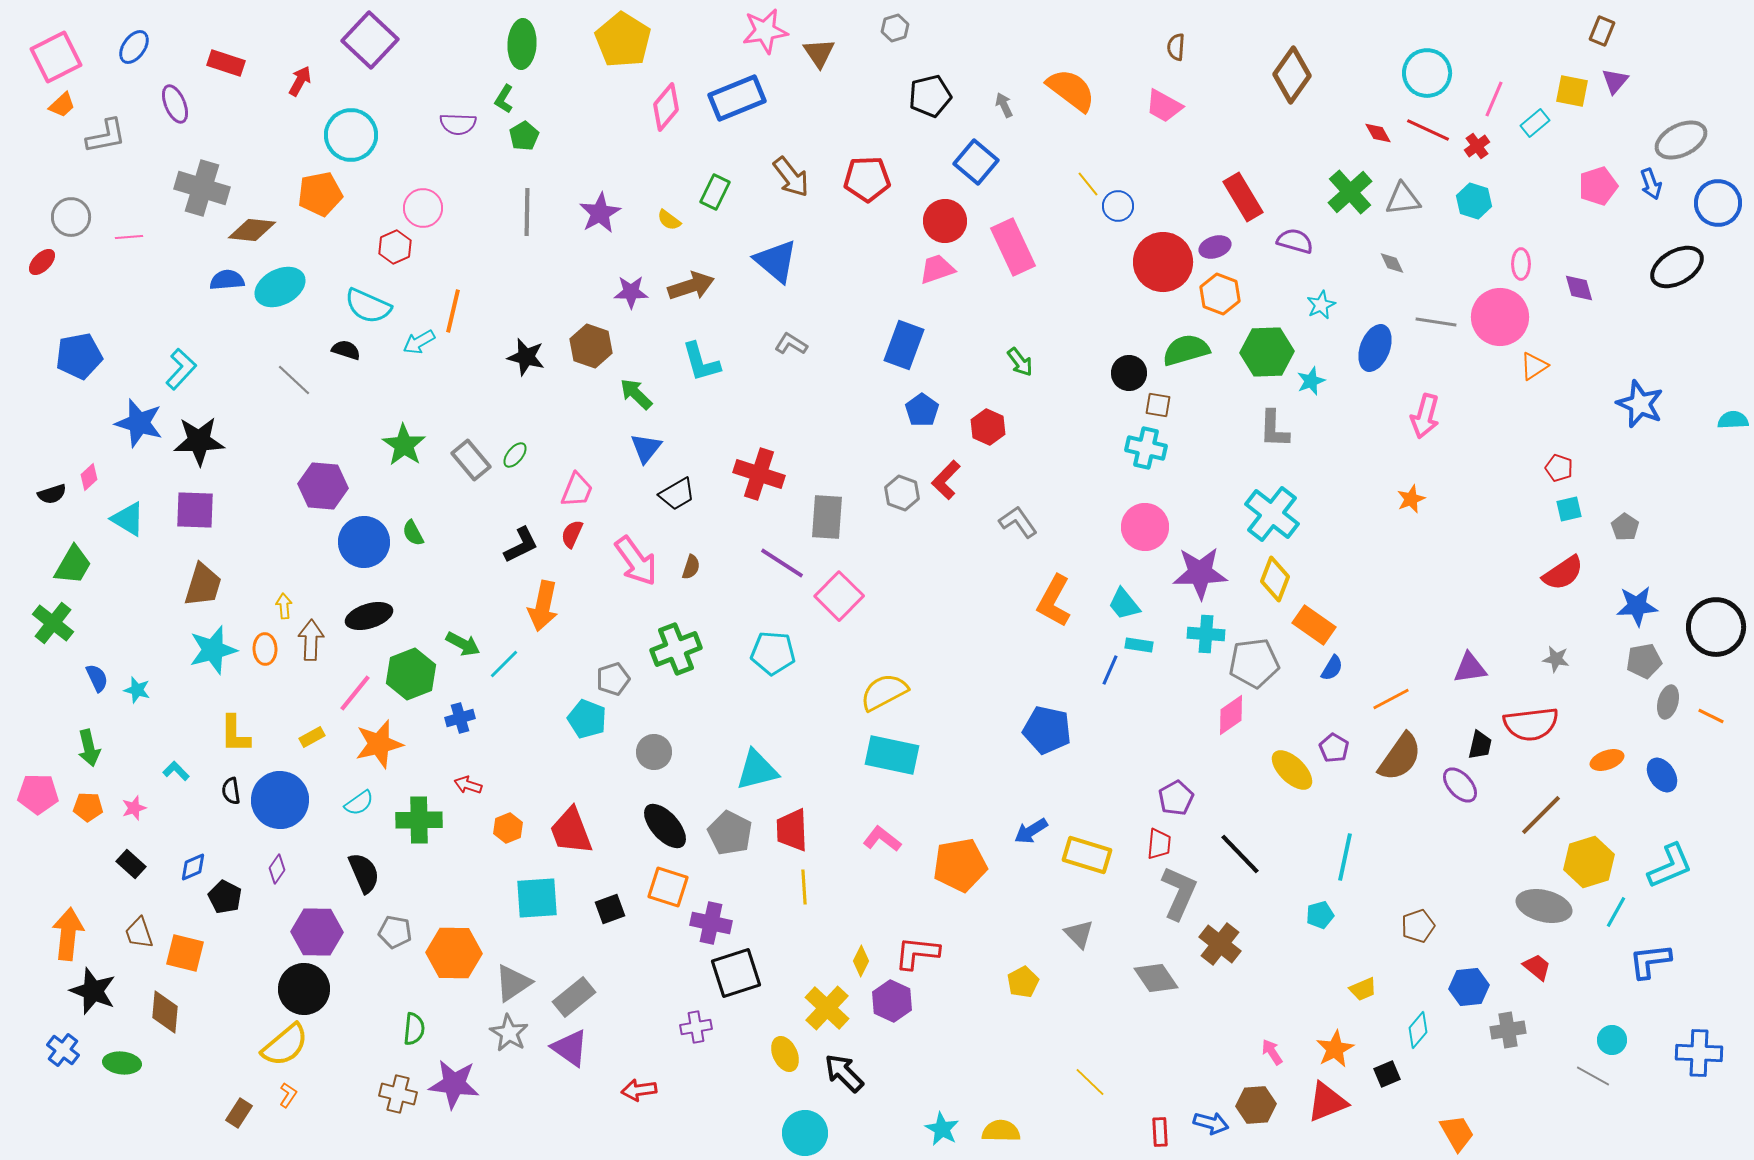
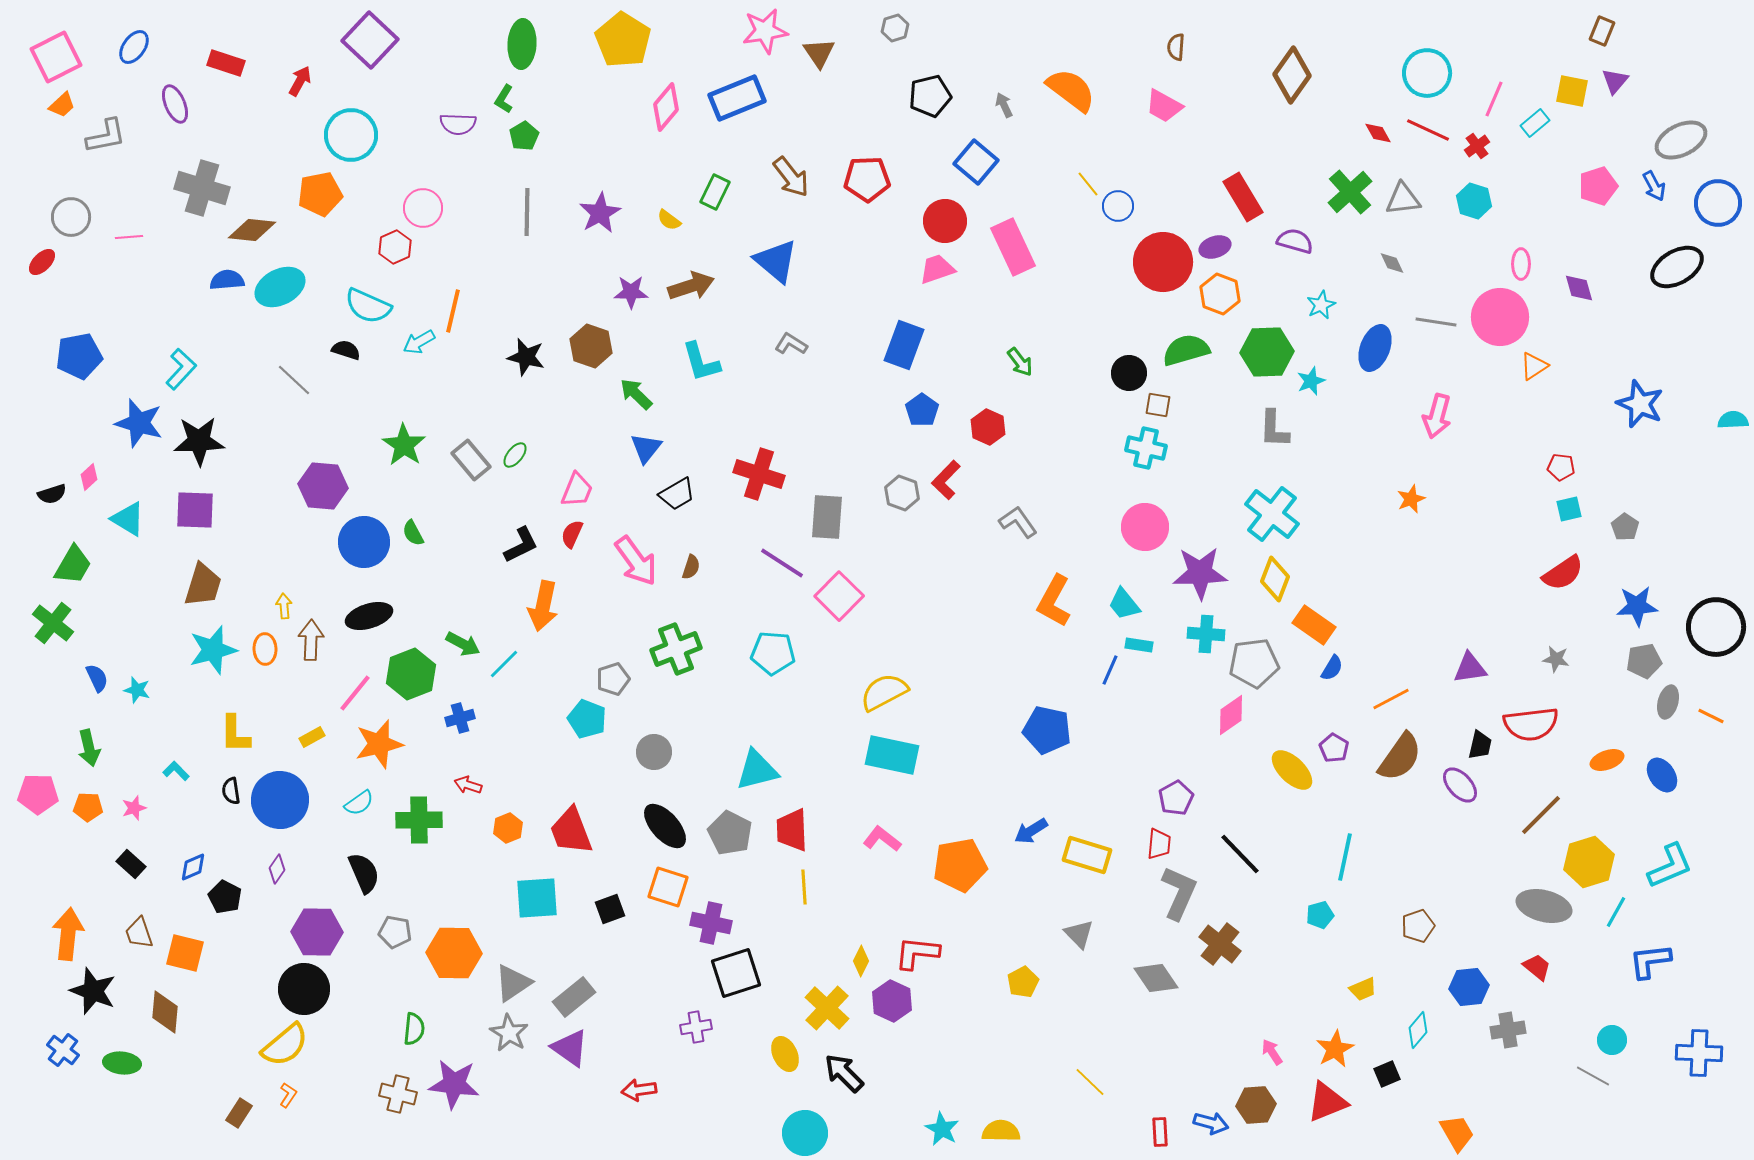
blue arrow at (1651, 184): moved 3 px right, 2 px down; rotated 8 degrees counterclockwise
pink arrow at (1425, 416): moved 12 px right
red pentagon at (1559, 468): moved 2 px right, 1 px up; rotated 12 degrees counterclockwise
